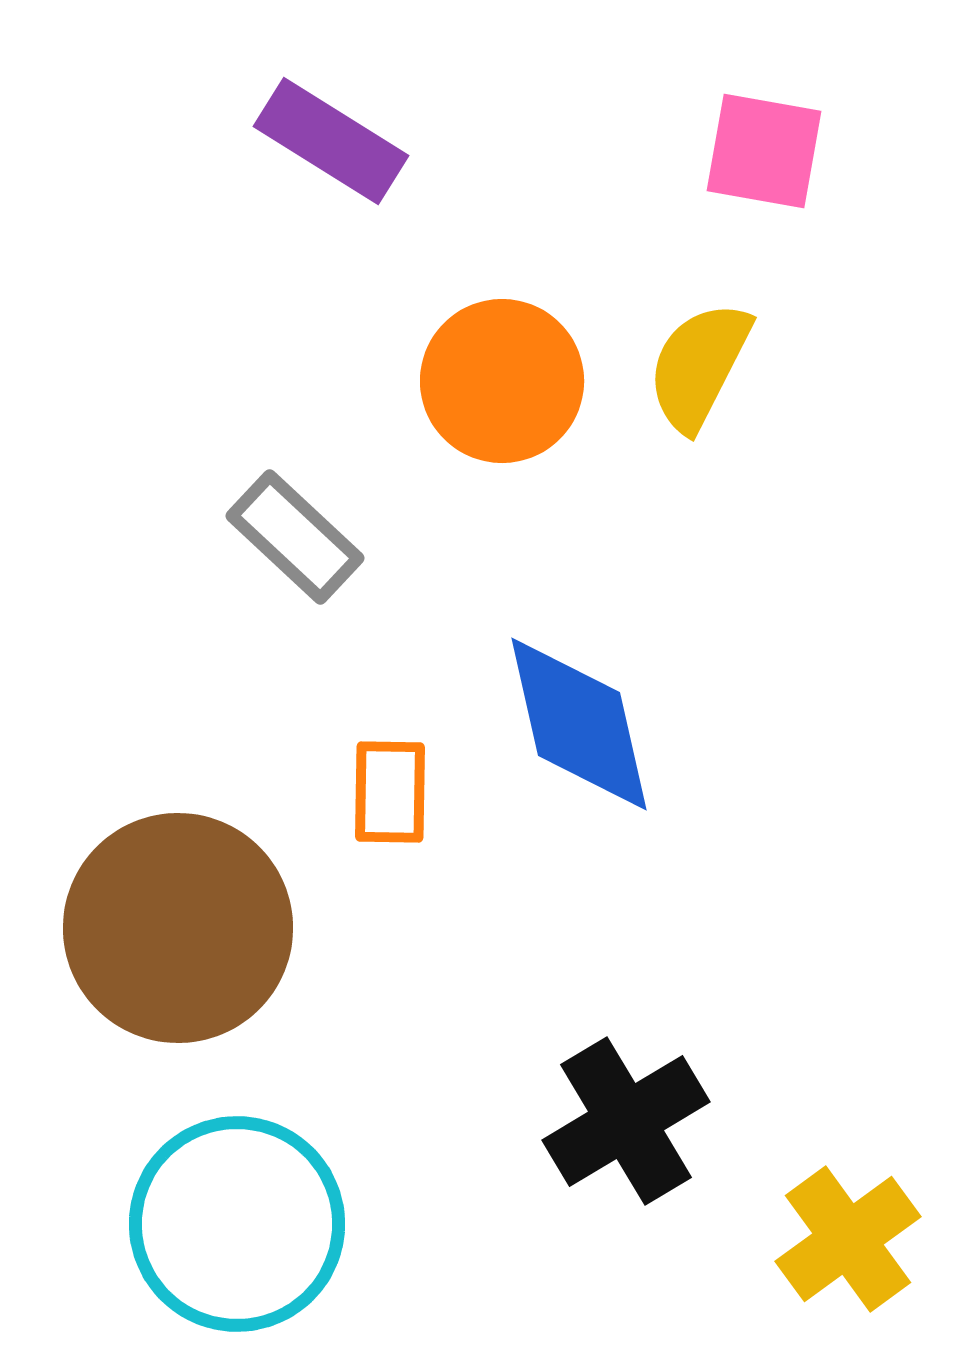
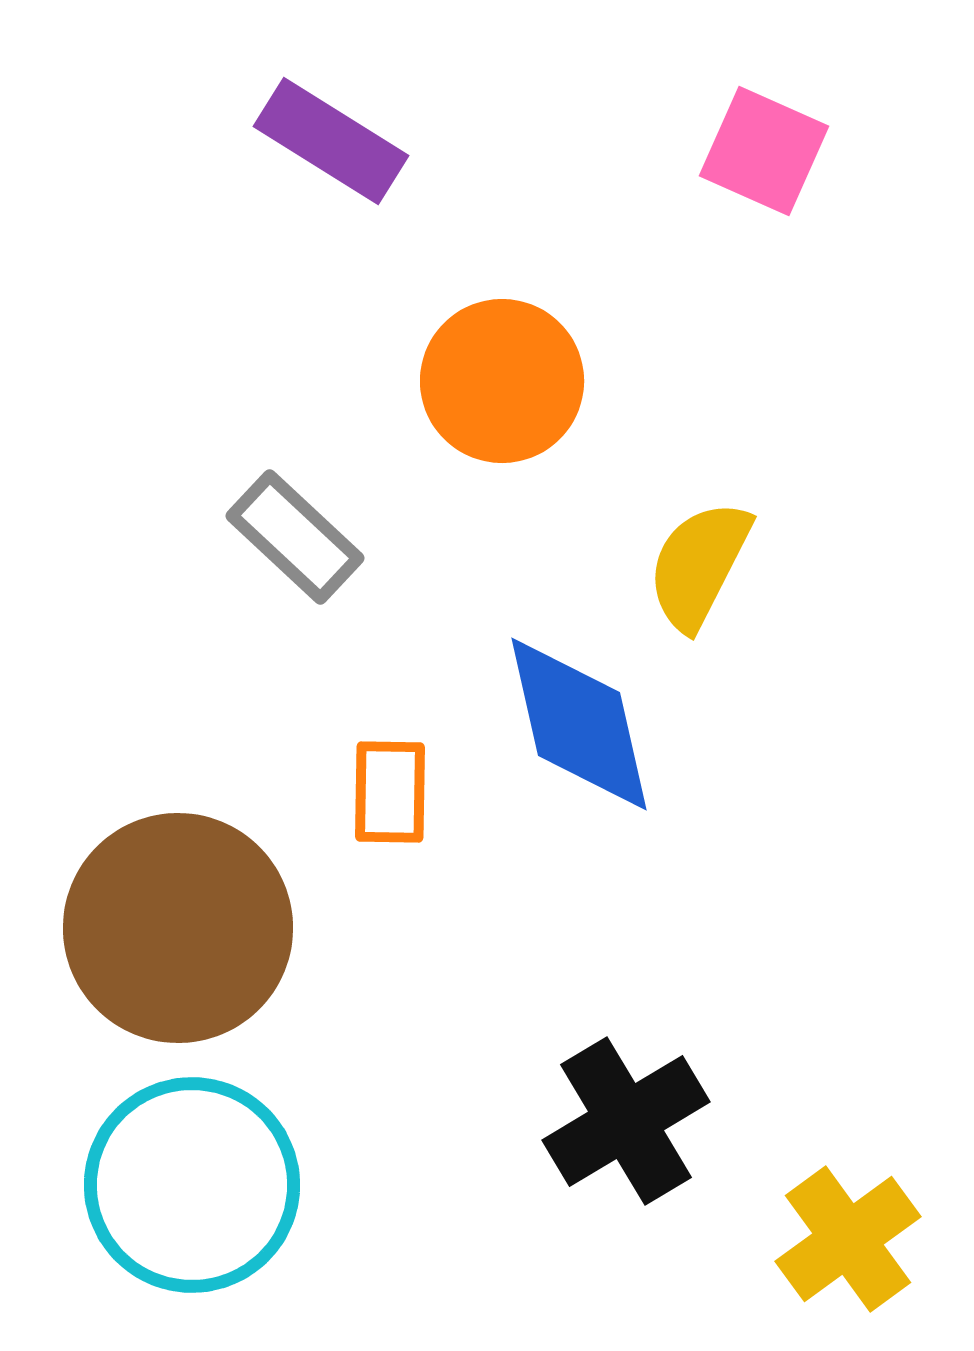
pink square: rotated 14 degrees clockwise
yellow semicircle: moved 199 px down
cyan circle: moved 45 px left, 39 px up
